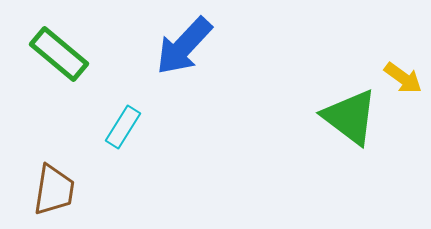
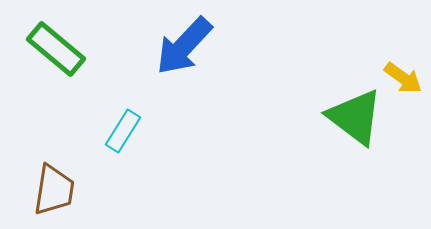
green rectangle: moved 3 px left, 5 px up
green triangle: moved 5 px right
cyan rectangle: moved 4 px down
